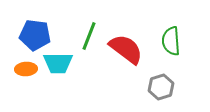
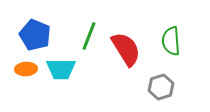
blue pentagon: rotated 16 degrees clockwise
red semicircle: rotated 21 degrees clockwise
cyan trapezoid: moved 3 px right, 6 px down
